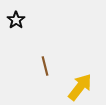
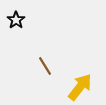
brown line: rotated 18 degrees counterclockwise
